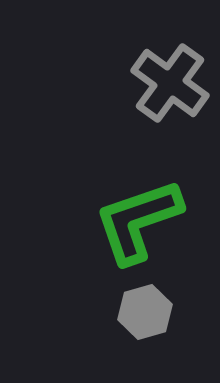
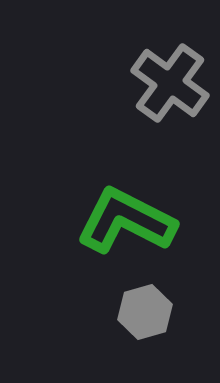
green L-shape: moved 12 px left; rotated 46 degrees clockwise
